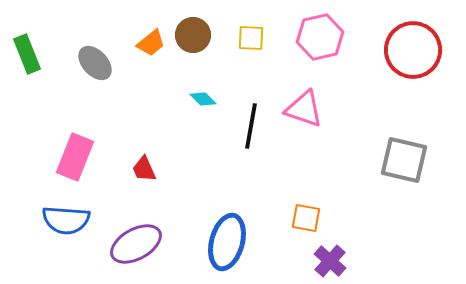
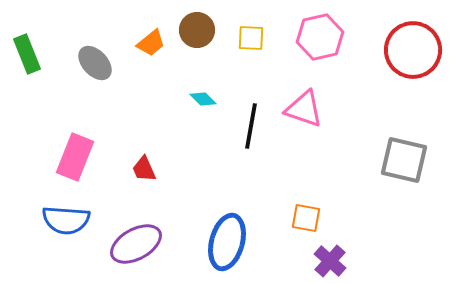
brown circle: moved 4 px right, 5 px up
